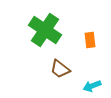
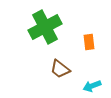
green cross: moved 3 px up; rotated 28 degrees clockwise
orange rectangle: moved 1 px left, 2 px down
